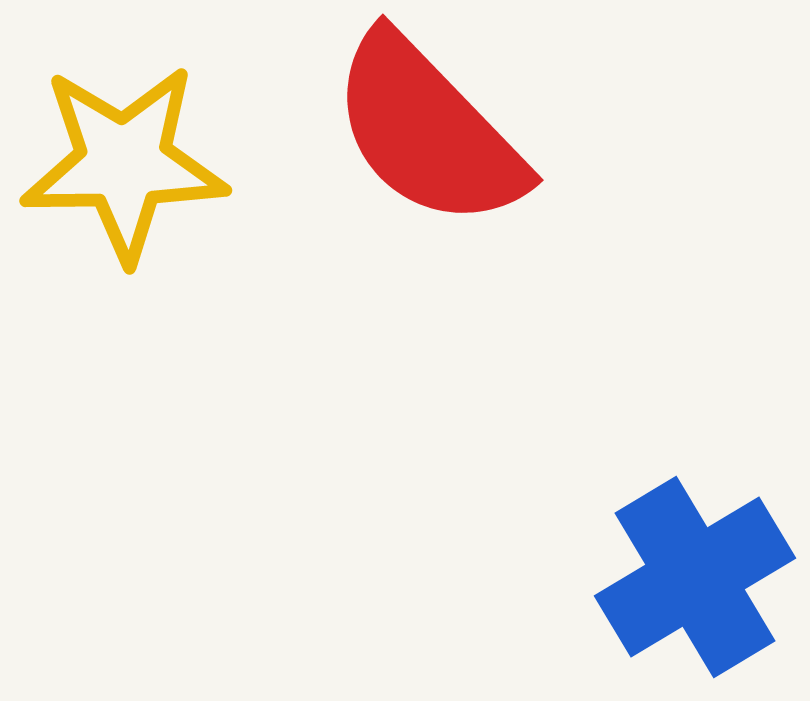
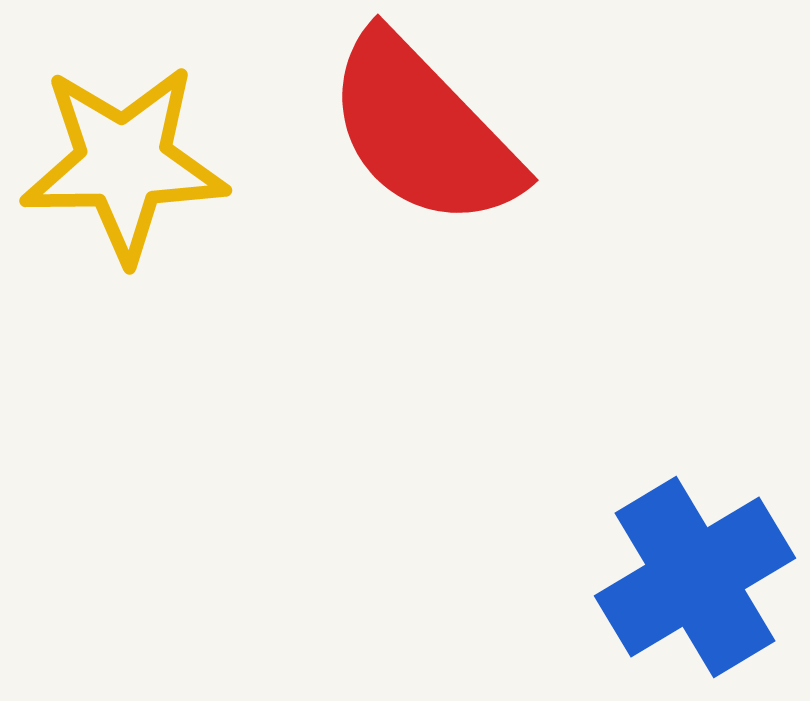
red semicircle: moved 5 px left
